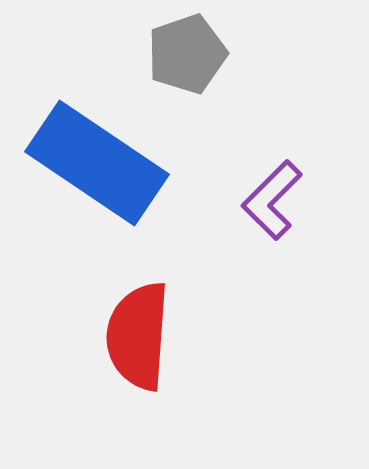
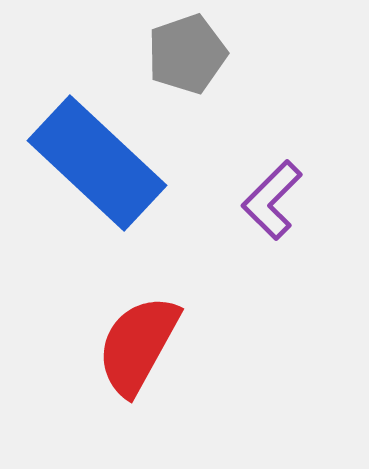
blue rectangle: rotated 9 degrees clockwise
red semicircle: moved 9 px down; rotated 25 degrees clockwise
